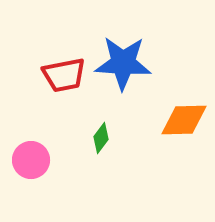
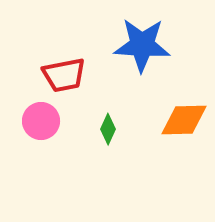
blue star: moved 19 px right, 18 px up
green diamond: moved 7 px right, 9 px up; rotated 12 degrees counterclockwise
pink circle: moved 10 px right, 39 px up
